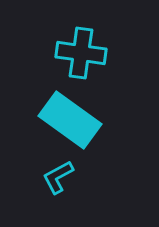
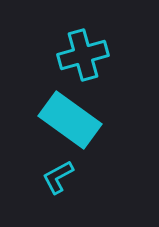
cyan cross: moved 2 px right, 2 px down; rotated 24 degrees counterclockwise
